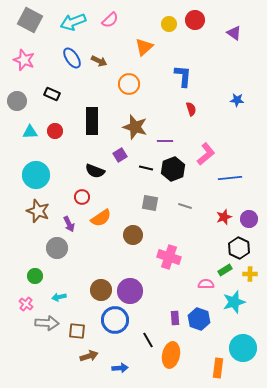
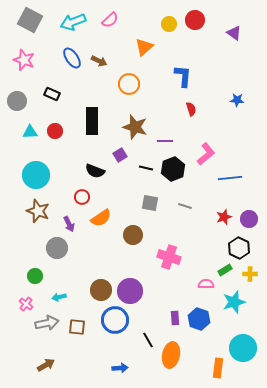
gray arrow at (47, 323): rotated 15 degrees counterclockwise
brown square at (77, 331): moved 4 px up
brown arrow at (89, 356): moved 43 px left, 9 px down; rotated 12 degrees counterclockwise
